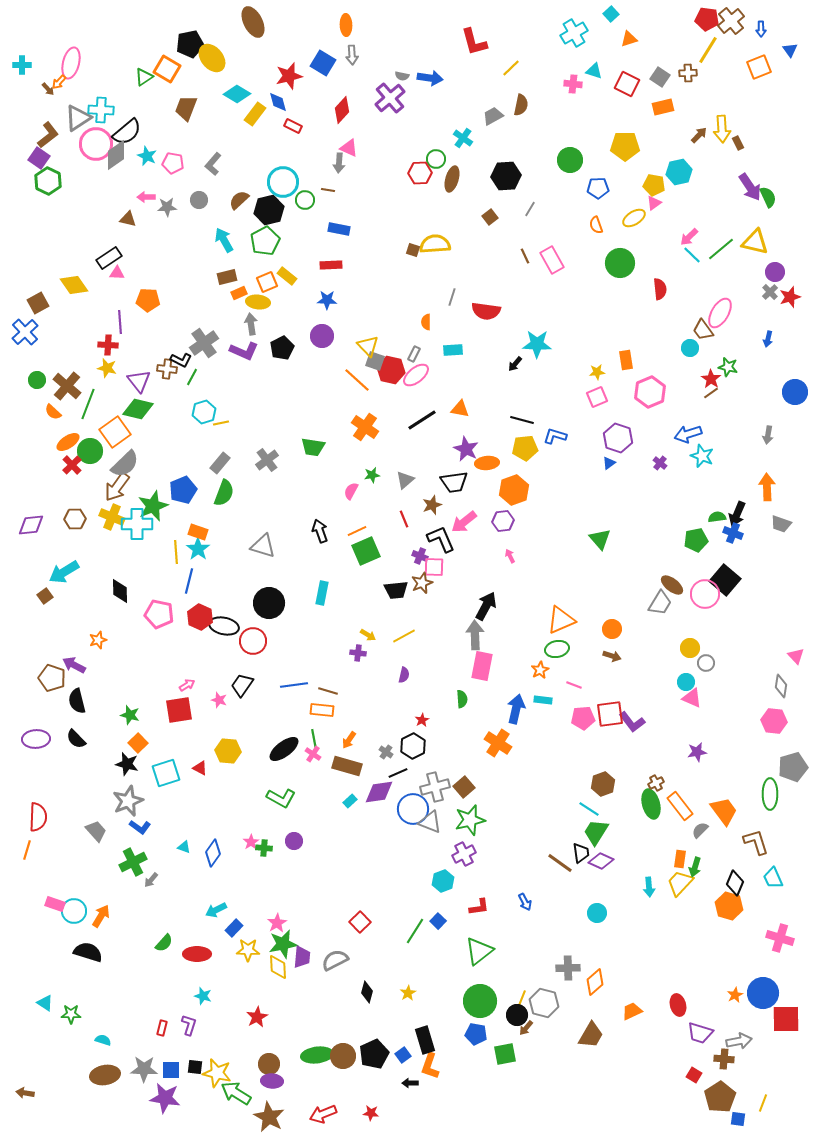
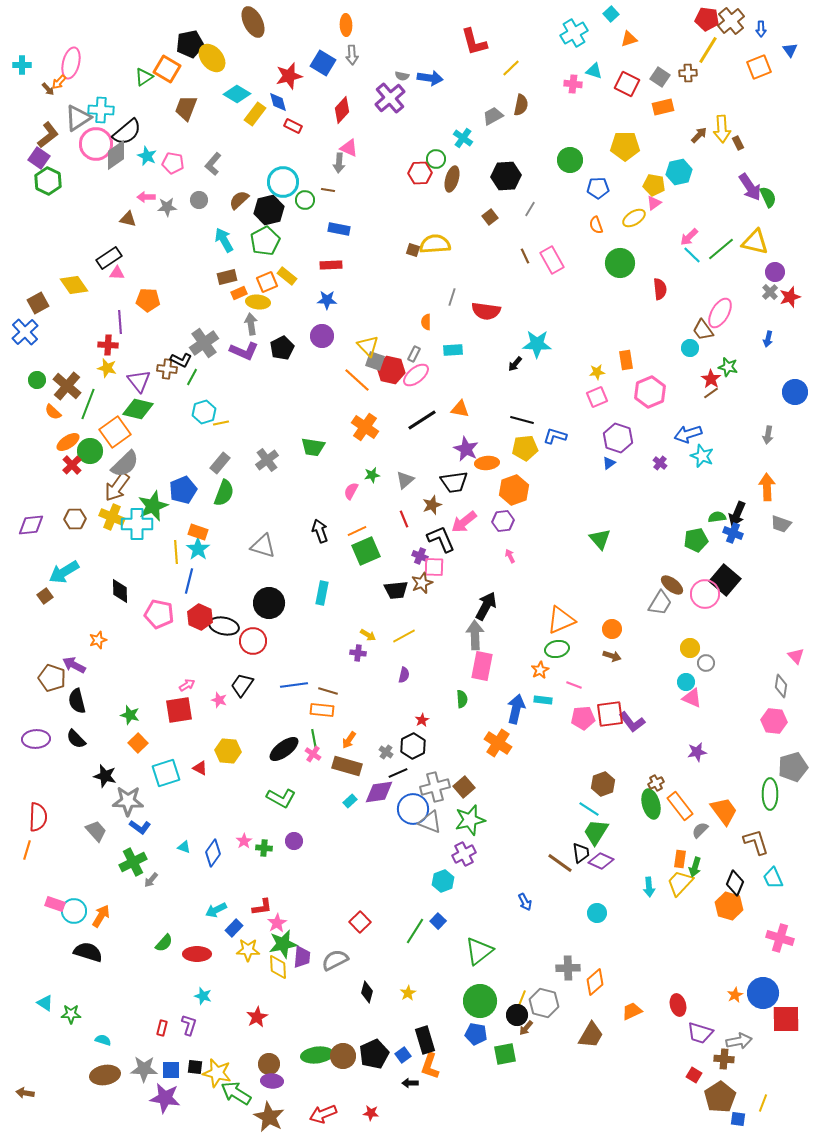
black star at (127, 764): moved 22 px left, 12 px down
gray star at (128, 801): rotated 24 degrees clockwise
pink star at (251, 842): moved 7 px left, 1 px up
red L-shape at (479, 907): moved 217 px left
